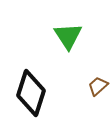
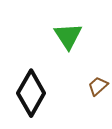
black diamond: rotated 12 degrees clockwise
